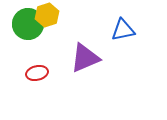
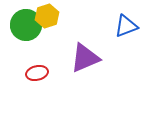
yellow hexagon: moved 1 px down
green circle: moved 2 px left, 1 px down
blue triangle: moved 3 px right, 4 px up; rotated 10 degrees counterclockwise
